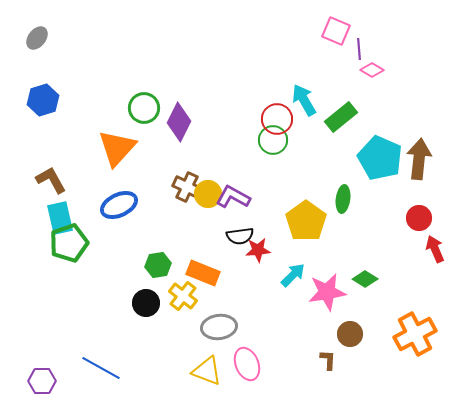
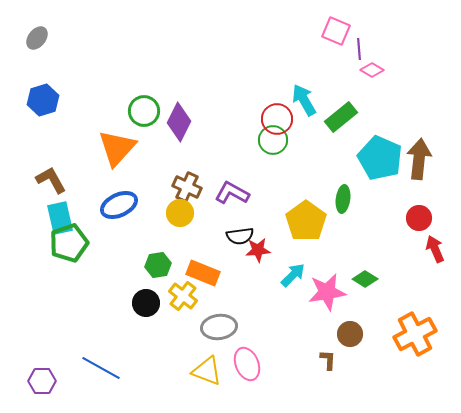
green circle at (144, 108): moved 3 px down
yellow circle at (208, 194): moved 28 px left, 19 px down
purple L-shape at (233, 197): moved 1 px left, 4 px up
